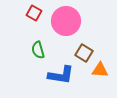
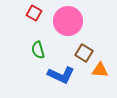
pink circle: moved 2 px right
blue L-shape: rotated 16 degrees clockwise
